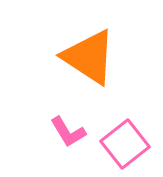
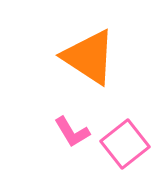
pink L-shape: moved 4 px right
